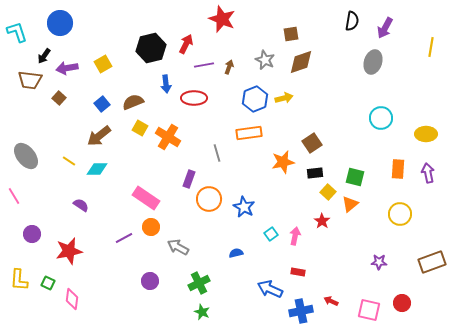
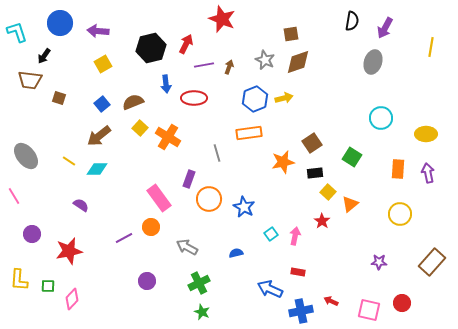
brown diamond at (301, 62): moved 3 px left
purple arrow at (67, 68): moved 31 px right, 37 px up; rotated 15 degrees clockwise
brown square at (59, 98): rotated 24 degrees counterclockwise
yellow square at (140, 128): rotated 14 degrees clockwise
green square at (355, 177): moved 3 px left, 20 px up; rotated 18 degrees clockwise
pink rectangle at (146, 198): moved 13 px right; rotated 20 degrees clockwise
gray arrow at (178, 247): moved 9 px right
brown rectangle at (432, 262): rotated 28 degrees counterclockwise
purple circle at (150, 281): moved 3 px left
green square at (48, 283): moved 3 px down; rotated 24 degrees counterclockwise
pink diamond at (72, 299): rotated 35 degrees clockwise
